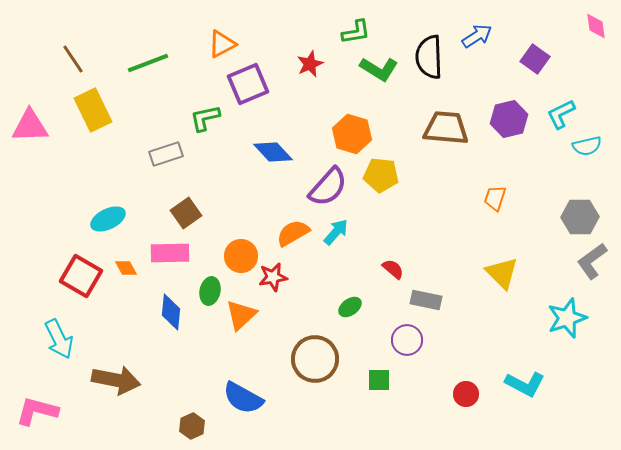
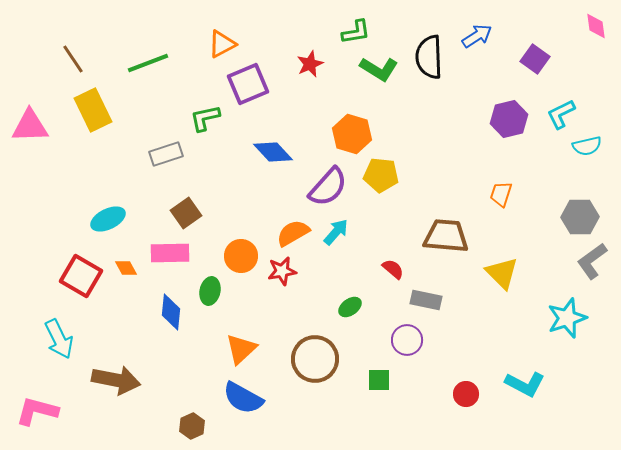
brown trapezoid at (446, 128): moved 108 px down
orange trapezoid at (495, 198): moved 6 px right, 4 px up
red star at (273, 277): moved 9 px right, 6 px up
orange triangle at (241, 315): moved 34 px down
